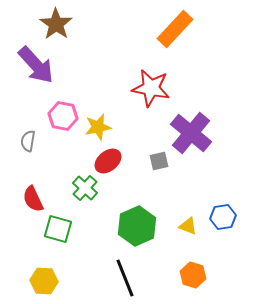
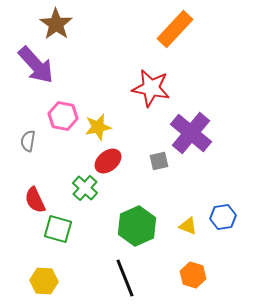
red semicircle: moved 2 px right, 1 px down
